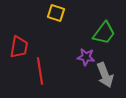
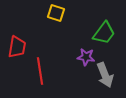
red trapezoid: moved 2 px left
